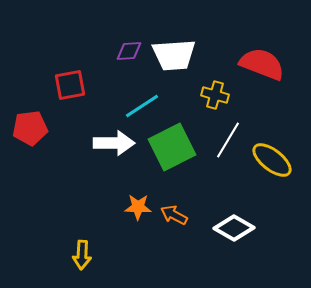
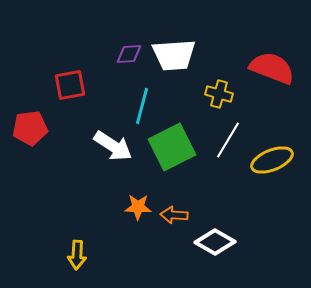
purple diamond: moved 3 px down
red semicircle: moved 10 px right, 4 px down
yellow cross: moved 4 px right, 1 px up
cyan line: rotated 42 degrees counterclockwise
white arrow: moved 1 px left, 3 px down; rotated 33 degrees clockwise
yellow ellipse: rotated 60 degrees counterclockwise
orange arrow: rotated 24 degrees counterclockwise
white diamond: moved 19 px left, 14 px down
yellow arrow: moved 5 px left
